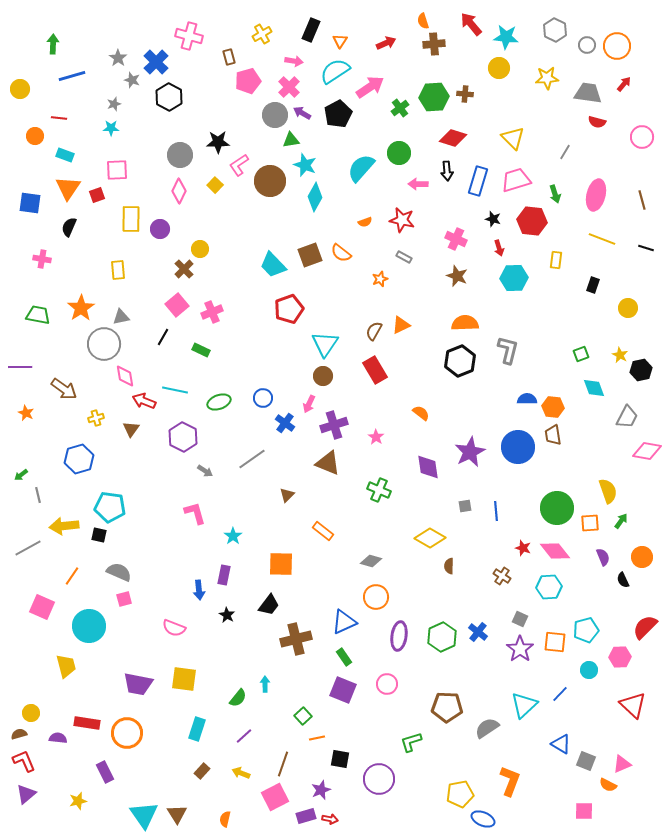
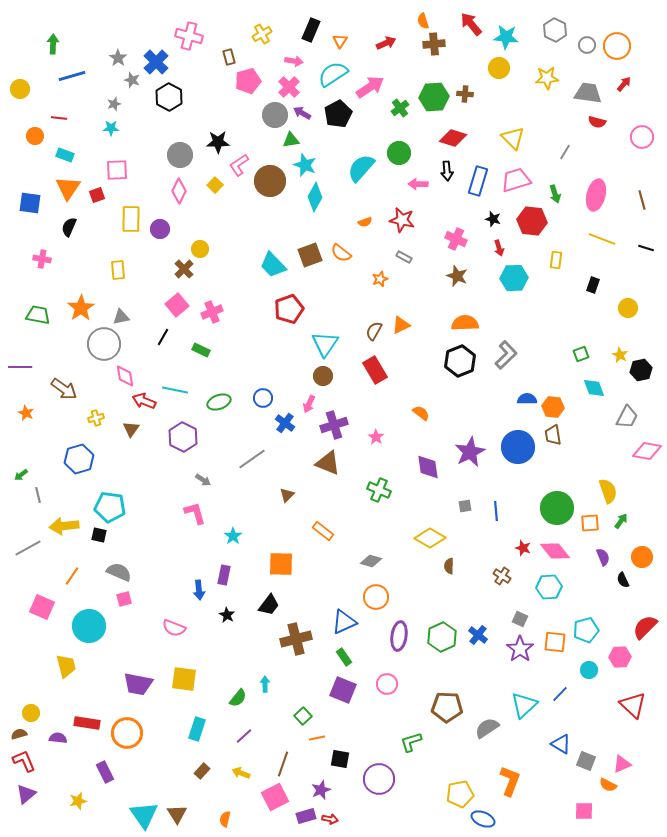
cyan semicircle at (335, 71): moved 2 px left, 3 px down
gray L-shape at (508, 350): moved 2 px left, 5 px down; rotated 32 degrees clockwise
gray arrow at (205, 471): moved 2 px left, 9 px down
blue cross at (478, 632): moved 3 px down
